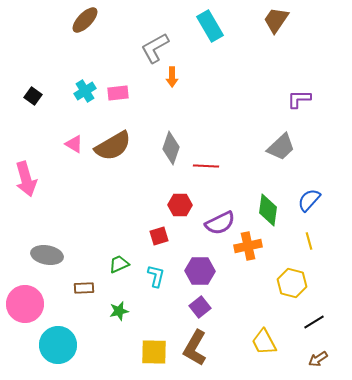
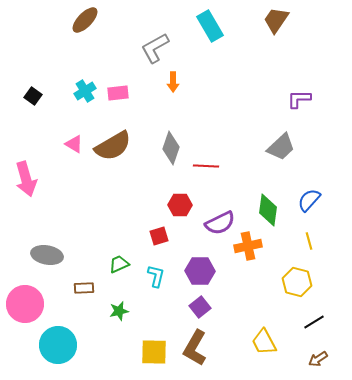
orange arrow: moved 1 px right, 5 px down
yellow hexagon: moved 5 px right, 1 px up
